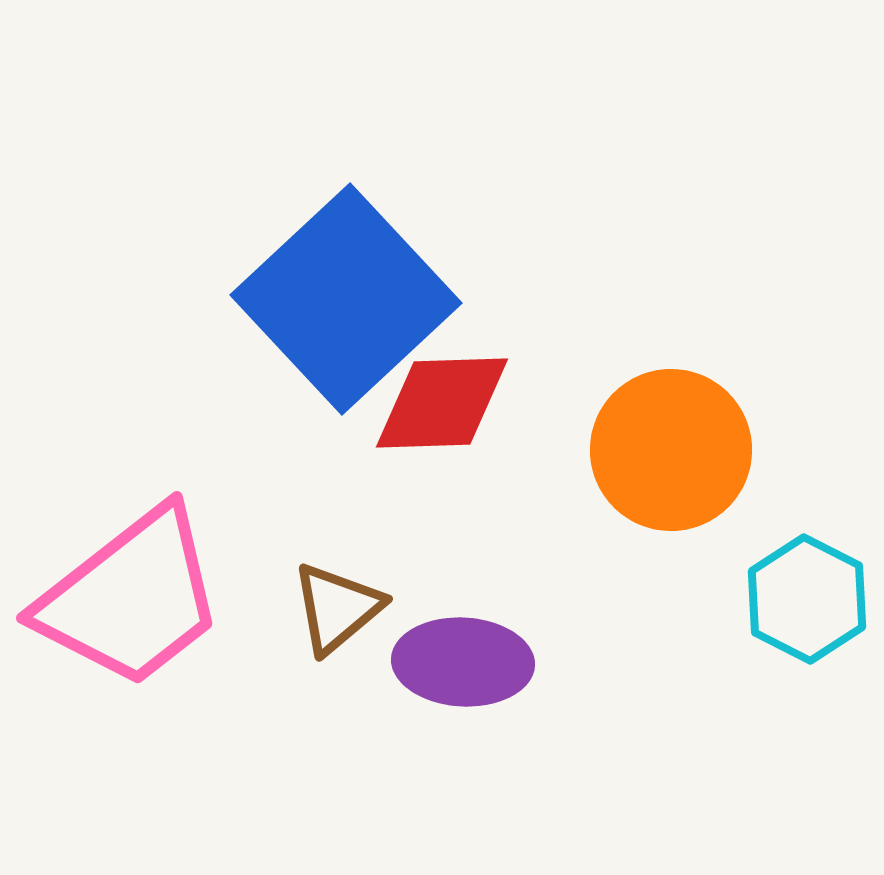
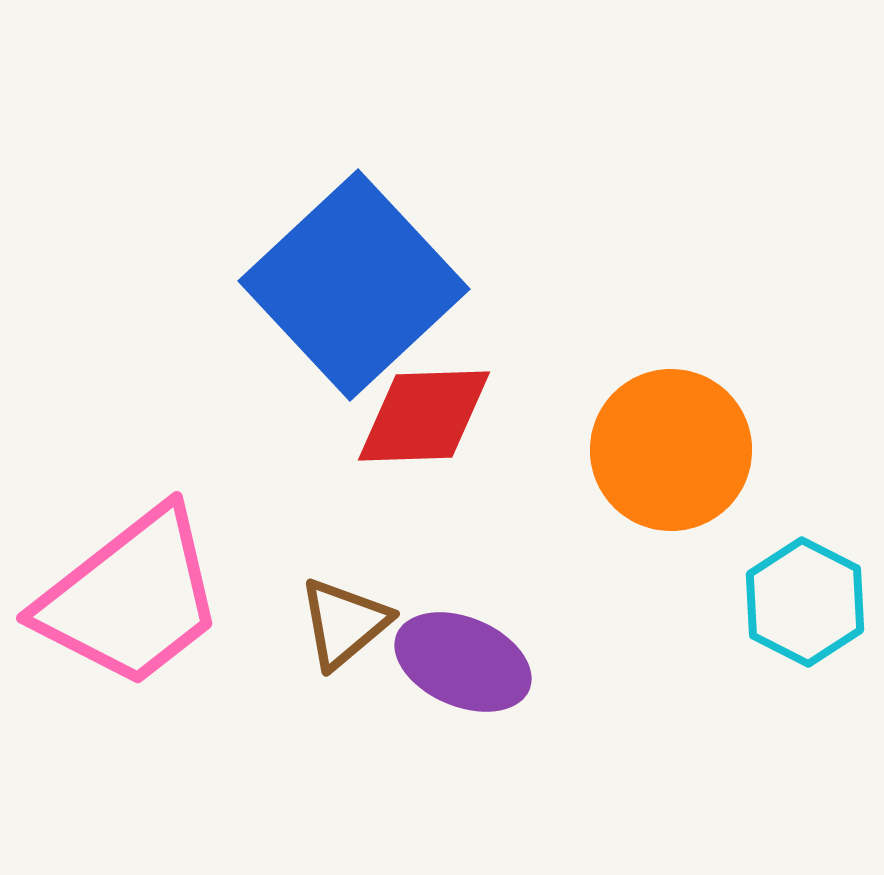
blue square: moved 8 px right, 14 px up
red diamond: moved 18 px left, 13 px down
cyan hexagon: moved 2 px left, 3 px down
brown triangle: moved 7 px right, 15 px down
purple ellipse: rotated 20 degrees clockwise
